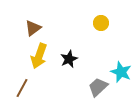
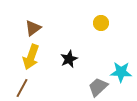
yellow arrow: moved 8 px left, 1 px down
cyan star: rotated 20 degrees counterclockwise
